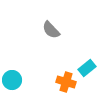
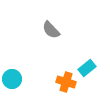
cyan circle: moved 1 px up
